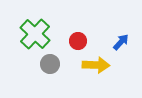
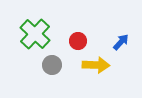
gray circle: moved 2 px right, 1 px down
